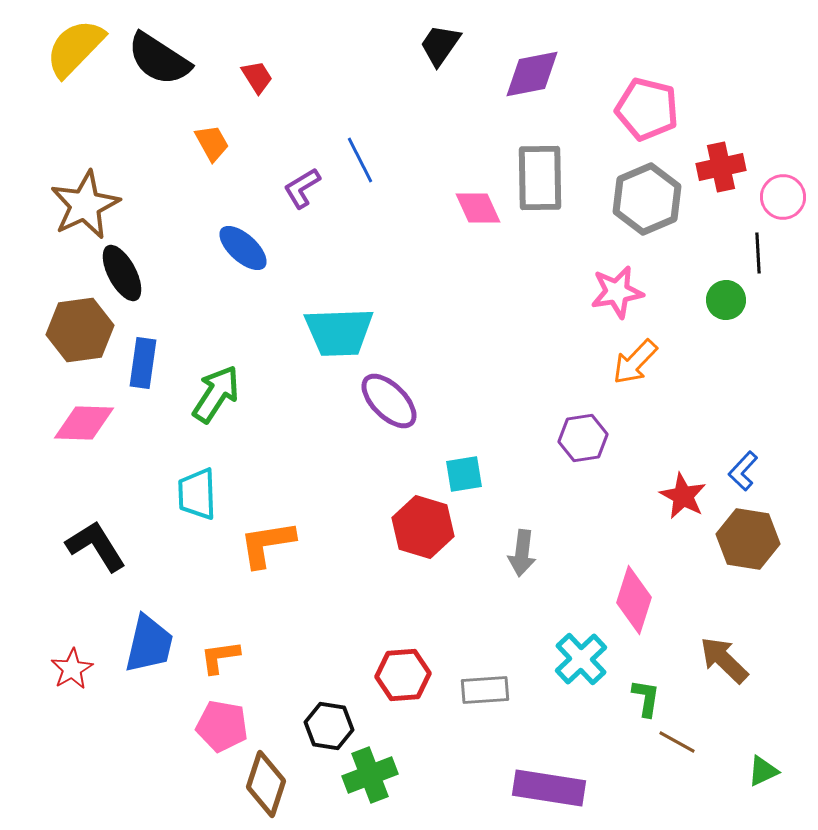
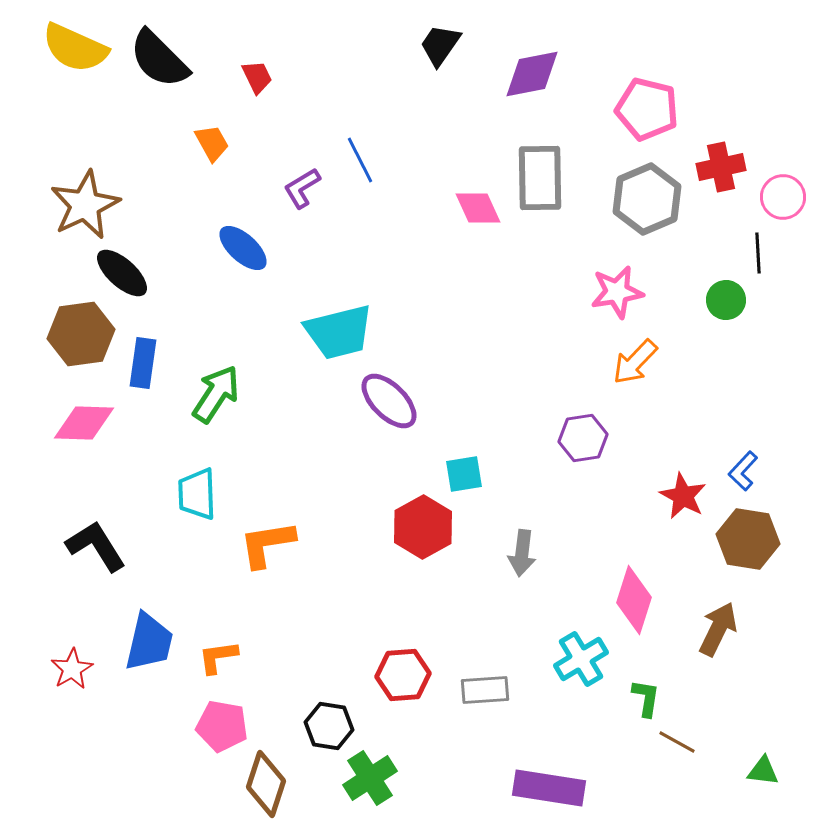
yellow semicircle at (75, 48): rotated 110 degrees counterclockwise
black semicircle at (159, 59): rotated 12 degrees clockwise
red trapezoid at (257, 77): rotated 6 degrees clockwise
black ellipse at (122, 273): rotated 20 degrees counterclockwise
brown hexagon at (80, 330): moved 1 px right, 4 px down
cyan trapezoid at (339, 332): rotated 12 degrees counterclockwise
red hexagon at (423, 527): rotated 14 degrees clockwise
blue trapezoid at (149, 644): moved 2 px up
orange L-shape at (220, 657): moved 2 px left
cyan cross at (581, 659): rotated 12 degrees clockwise
brown arrow at (724, 660): moved 6 px left, 31 px up; rotated 72 degrees clockwise
green triangle at (763, 771): rotated 32 degrees clockwise
green cross at (370, 775): moved 3 px down; rotated 12 degrees counterclockwise
